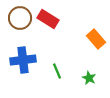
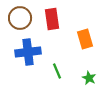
red rectangle: moved 4 px right; rotated 50 degrees clockwise
orange rectangle: moved 11 px left; rotated 24 degrees clockwise
blue cross: moved 5 px right, 8 px up
